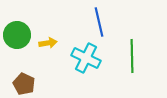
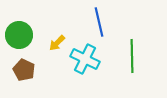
green circle: moved 2 px right
yellow arrow: moved 9 px right; rotated 144 degrees clockwise
cyan cross: moved 1 px left, 1 px down
brown pentagon: moved 14 px up
